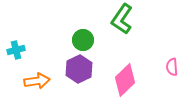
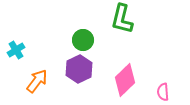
green L-shape: rotated 20 degrees counterclockwise
cyan cross: rotated 18 degrees counterclockwise
pink semicircle: moved 9 px left, 25 px down
orange arrow: rotated 45 degrees counterclockwise
